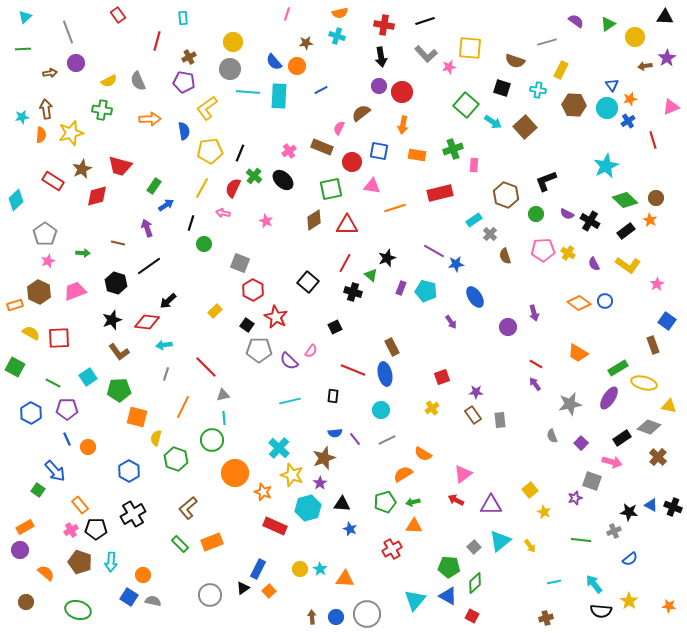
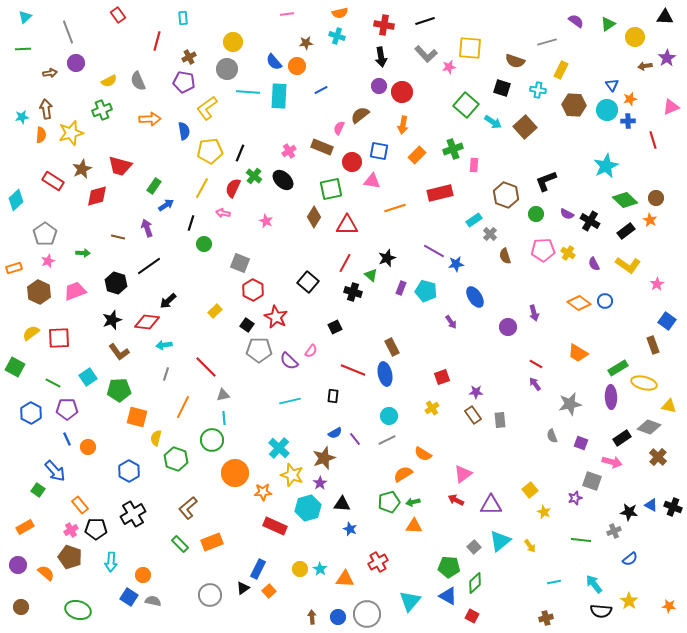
pink line at (287, 14): rotated 64 degrees clockwise
gray circle at (230, 69): moved 3 px left
cyan circle at (607, 108): moved 2 px down
green cross at (102, 110): rotated 30 degrees counterclockwise
brown semicircle at (361, 113): moved 1 px left, 2 px down
blue cross at (628, 121): rotated 32 degrees clockwise
orange rectangle at (417, 155): rotated 54 degrees counterclockwise
pink triangle at (372, 186): moved 5 px up
brown diamond at (314, 220): moved 3 px up; rotated 25 degrees counterclockwise
brown line at (118, 243): moved 6 px up
orange rectangle at (15, 305): moved 1 px left, 37 px up
yellow semicircle at (31, 333): rotated 66 degrees counterclockwise
purple ellipse at (609, 398): moved 2 px right, 1 px up; rotated 35 degrees counterclockwise
cyan circle at (381, 410): moved 8 px right, 6 px down
blue semicircle at (335, 433): rotated 24 degrees counterclockwise
purple square at (581, 443): rotated 24 degrees counterclockwise
orange star at (263, 492): rotated 24 degrees counterclockwise
green pentagon at (385, 502): moved 4 px right
red cross at (392, 549): moved 14 px left, 13 px down
purple circle at (20, 550): moved 2 px left, 15 px down
brown pentagon at (80, 562): moved 10 px left, 5 px up
cyan triangle at (415, 600): moved 5 px left, 1 px down
brown circle at (26, 602): moved 5 px left, 5 px down
blue circle at (336, 617): moved 2 px right
